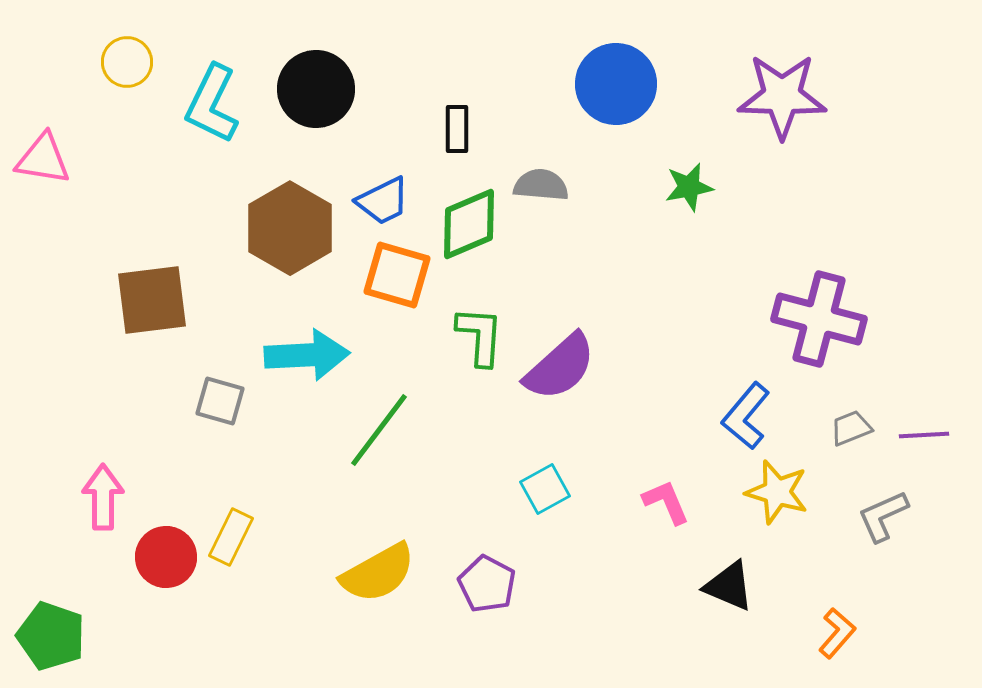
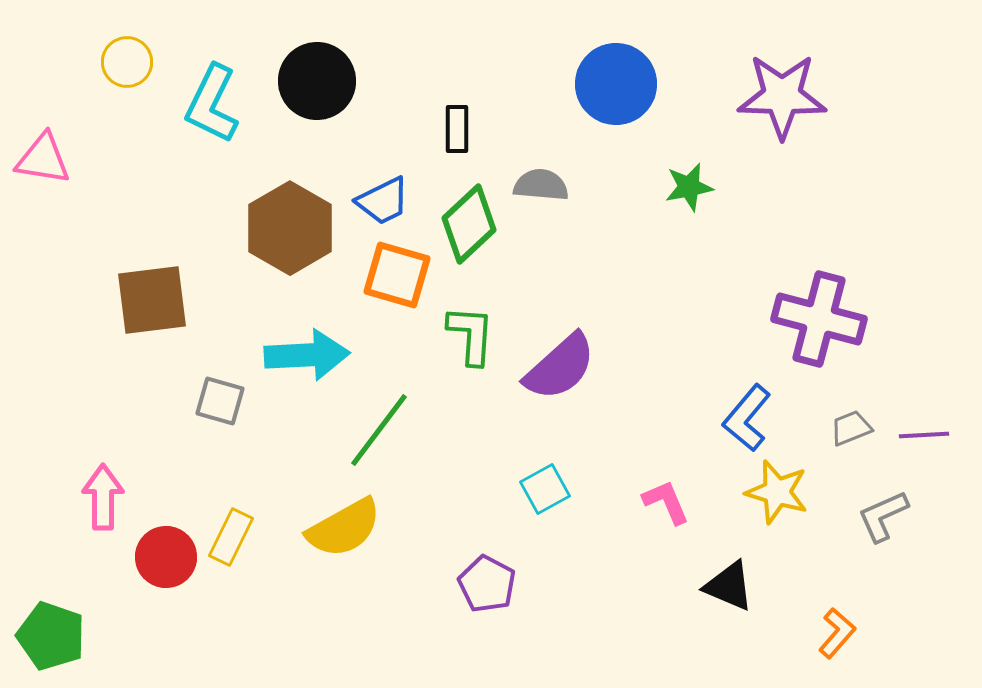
black circle: moved 1 px right, 8 px up
green diamond: rotated 20 degrees counterclockwise
green L-shape: moved 9 px left, 1 px up
blue L-shape: moved 1 px right, 2 px down
yellow semicircle: moved 34 px left, 45 px up
